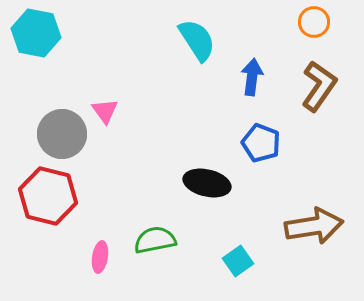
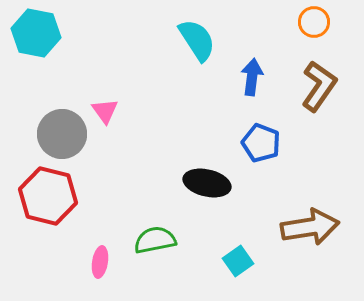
brown arrow: moved 4 px left, 1 px down
pink ellipse: moved 5 px down
